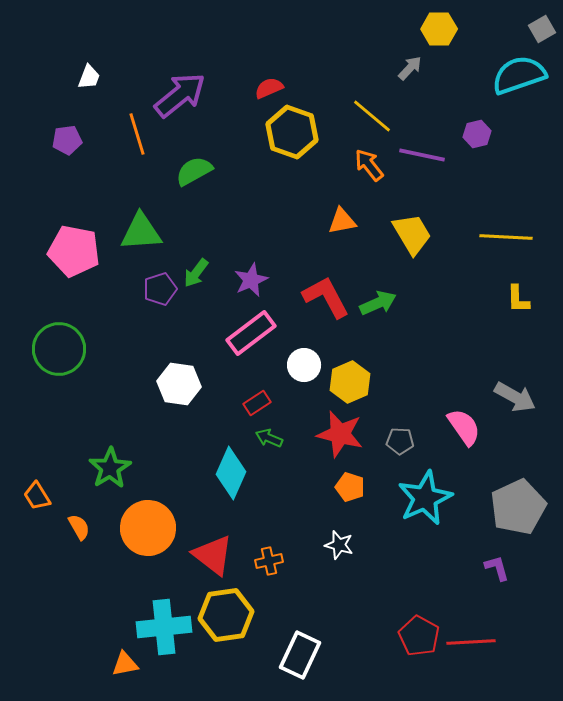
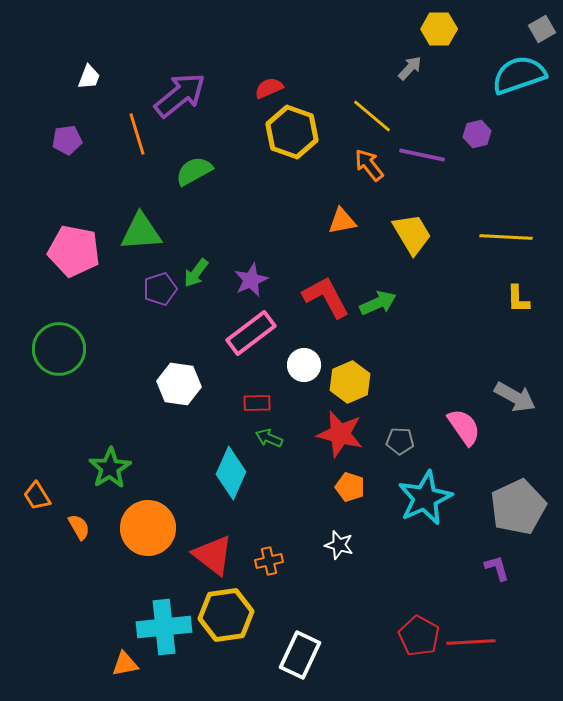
red rectangle at (257, 403): rotated 32 degrees clockwise
